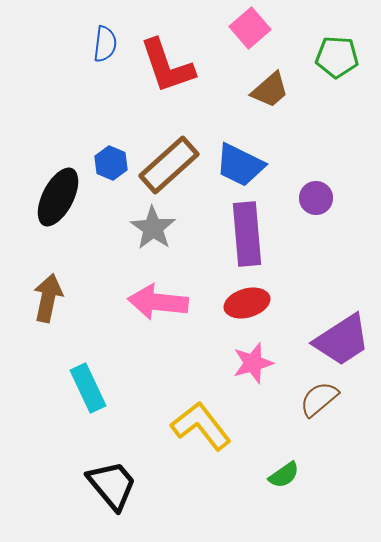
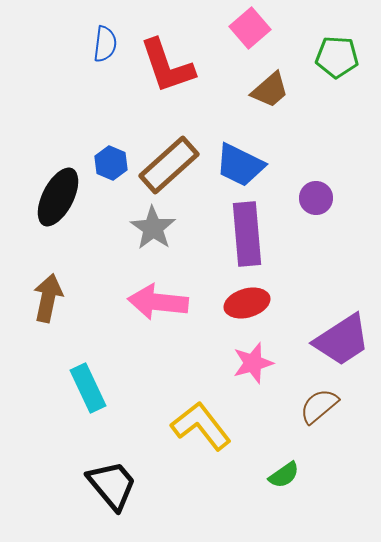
brown semicircle: moved 7 px down
